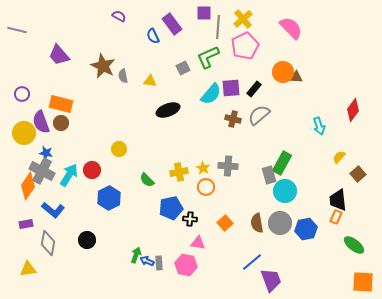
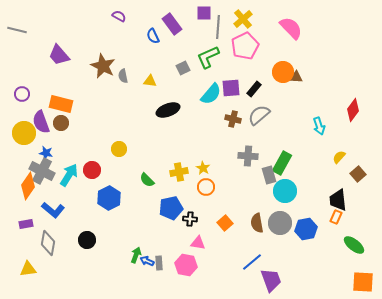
gray cross at (228, 166): moved 20 px right, 10 px up
